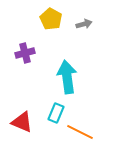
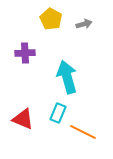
purple cross: rotated 12 degrees clockwise
cyan arrow: rotated 8 degrees counterclockwise
cyan rectangle: moved 2 px right
red triangle: moved 1 px right, 3 px up
orange line: moved 3 px right
